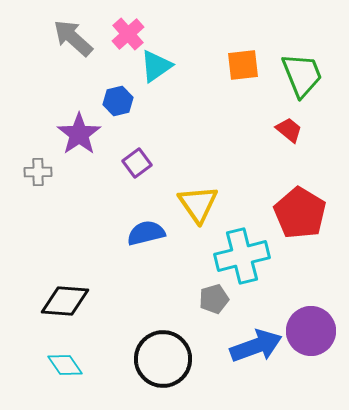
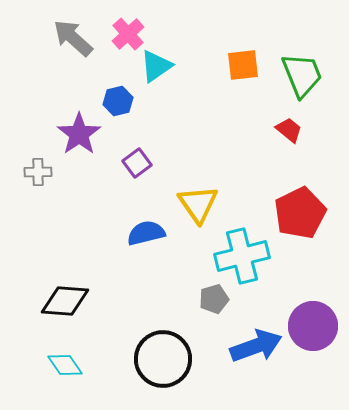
red pentagon: rotated 15 degrees clockwise
purple circle: moved 2 px right, 5 px up
